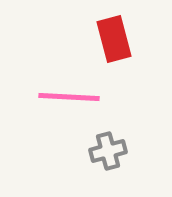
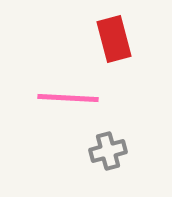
pink line: moved 1 px left, 1 px down
